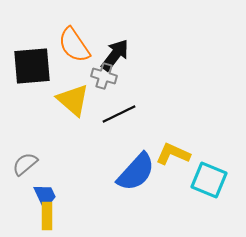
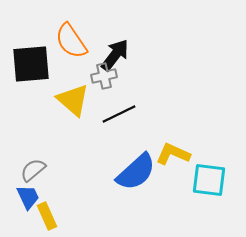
orange semicircle: moved 3 px left, 4 px up
black square: moved 1 px left, 2 px up
gray cross: rotated 30 degrees counterclockwise
gray semicircle: moved 8 px right, 6 px down
blue semicircle: rotated 6 degrees clockwise
cyan square: rotated 15 degrees counterclockwise
blue trapezoid: moved 17 px left, 1 px down
yellow rectangle: rotated 24 degrees counterclockwise
